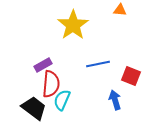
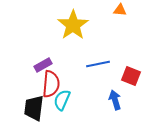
black trapezoid: rotated 120 degrees counterclockwise
